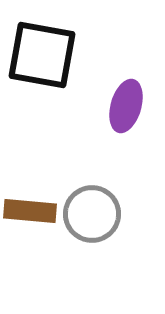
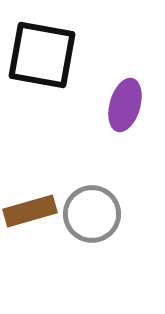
purple ellipse: moved 1 px left, 1 px up
brown rectangle: rotated 21 degrees counterclockwise
